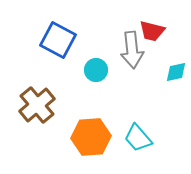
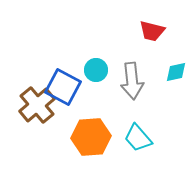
blue square: moved 5 px right, 47 px down
gray arrow: moved 31 px down
